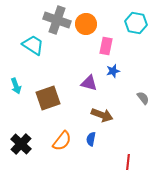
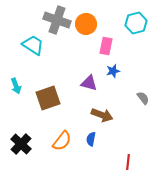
cyan hexagon: rotated 25 degrees counterclockwise
